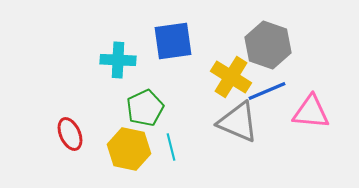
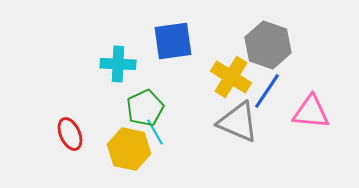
cyan cross: moved 4 px down
blue line: rotated 33 degrees counterclockwise
cyan line: moved 16 px left, 15 px up; rotated 16 degrees counterclockwise
